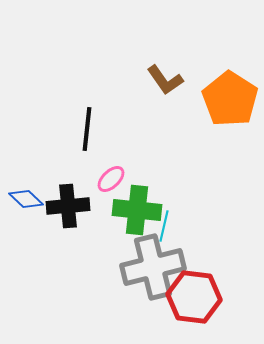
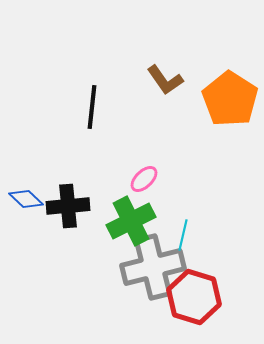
black line: moved 5 px right, 22 px up
pink ellipse: moved 33 px right
green cross: moved 6 px left, 11 px down; rotated 33 degrees counterclockwise
cyan line: moved 19 px right, 9 px down
red hexagon: rotated 10 degrees clockwise
